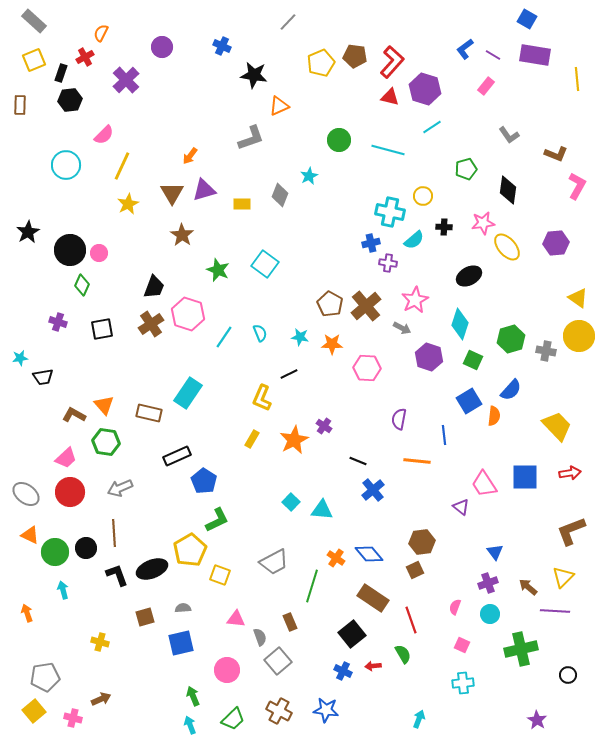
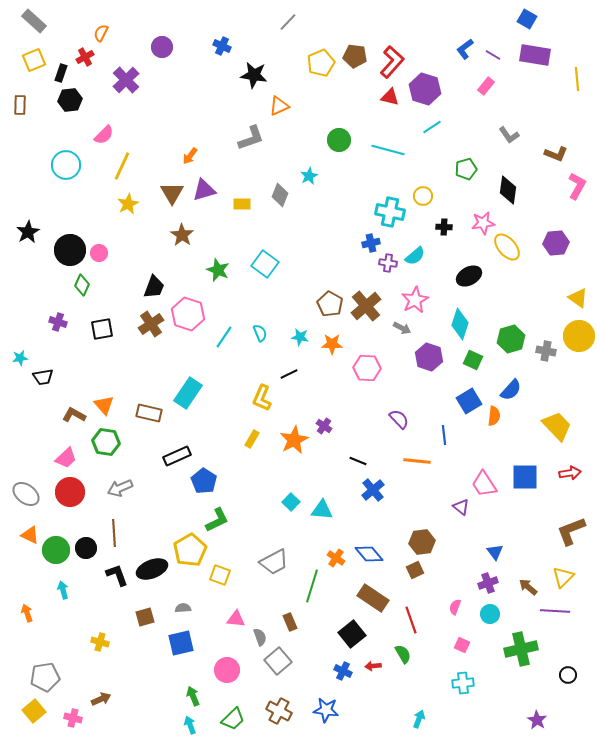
cyan semicircle at (414, 240): moved 1 px right, 16 px down
purple semicircle at (399, 419): rotated 125 degrees clockwise
green circle at (55, 552): moved 1 px right, 2 px up
